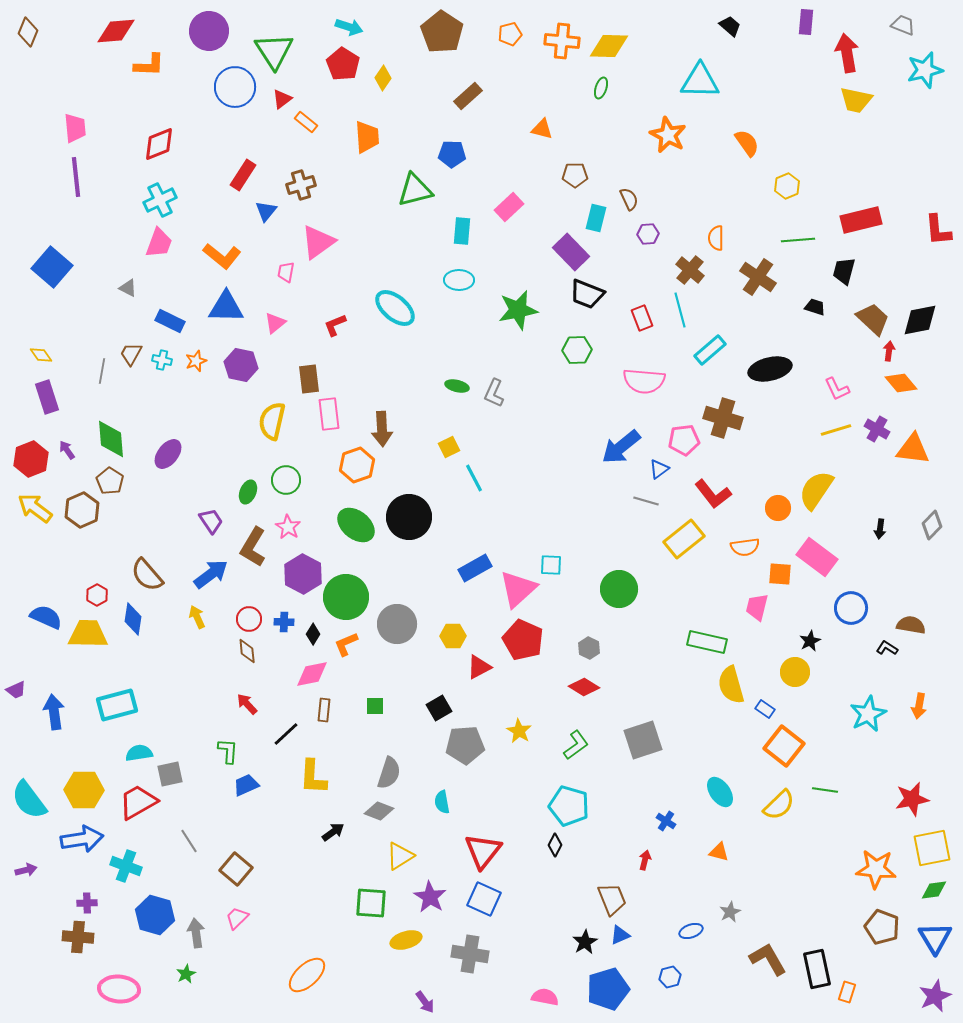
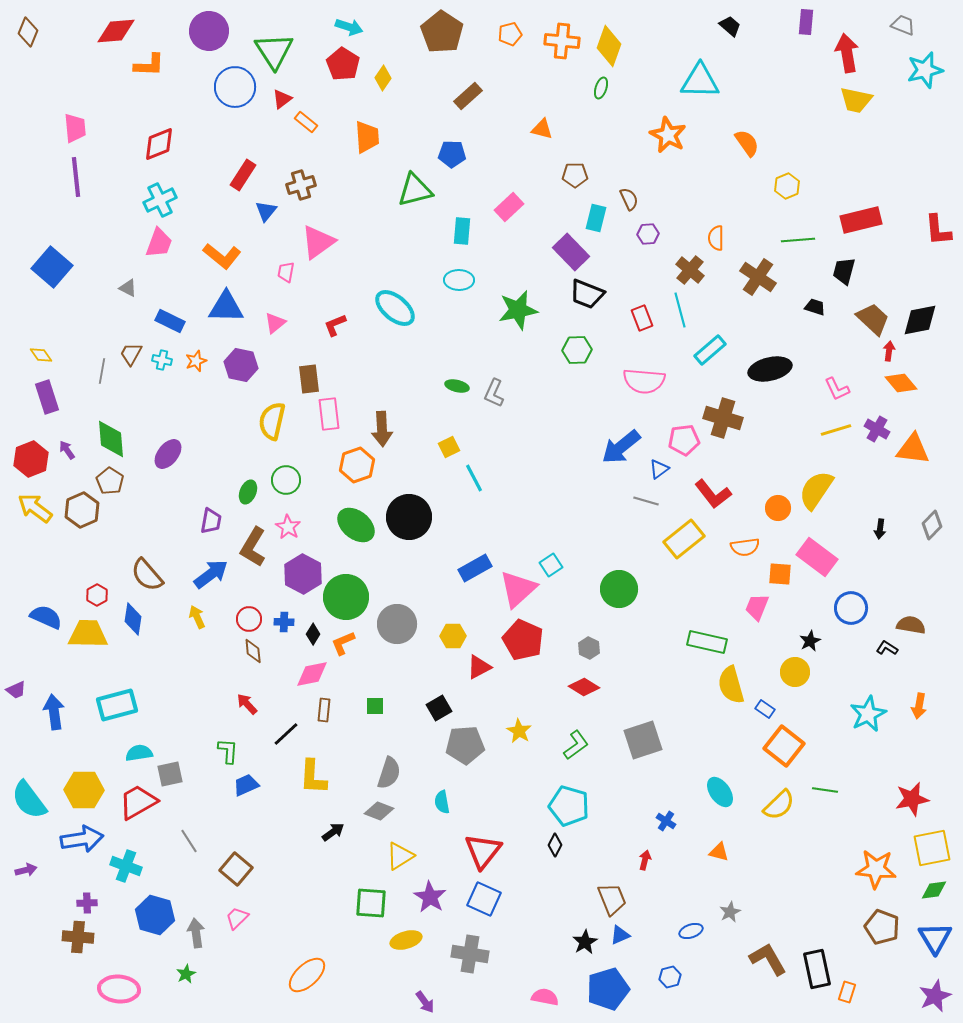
yellow diamond at (609, 46): rotated 72 degrees counterclockwise
purple trapezoid at (211, 521): rotated 44 degrees clockwise
cyan square at (551, 565): rotated 35 degrees counterclockwise
pink trapezoid at (757, 607): rotated 8 degrees clockwise
orange L-shape at (346, 644): moved 3 px left, 1 px up
brown diamond at (247, 651): moved 6 px right
